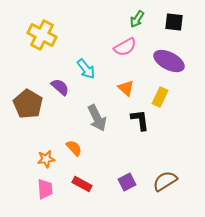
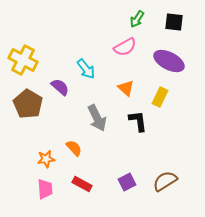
yellow cross: moved 19 px left, 25 px down
black L-shape: moved 2 px left, 1 px down
